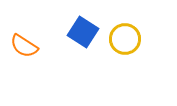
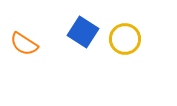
orange semicircle: moved 2 px up
